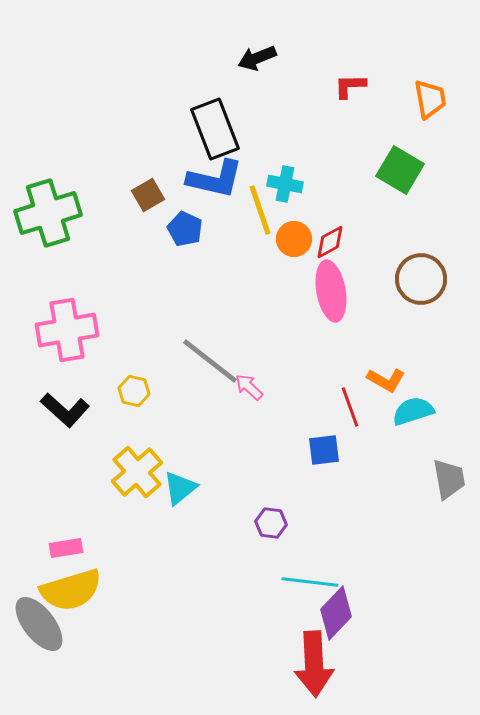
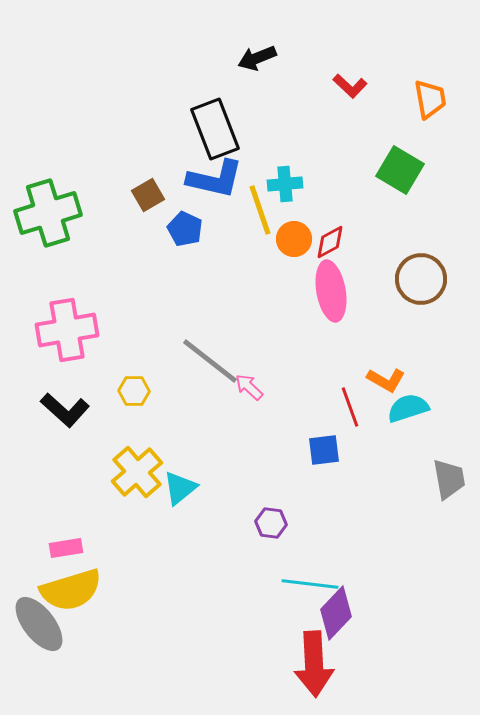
red L-shape: rotated 136 degrees counterclockwise
cyan cross: rotated 16 degrees counterclockwise
yellow hexagon: rotated 12 degrees counterclockwise
cyan semicircle: moved 5 px left, 3 px up
cyan line: moved 2 px down
